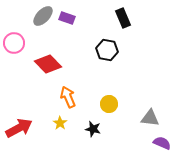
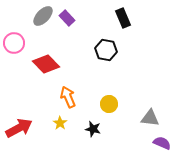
purple rectangle: rotated 28 degrees clockwise
black hexagon: moved 1 px left
red diamond: moved 2 px left
